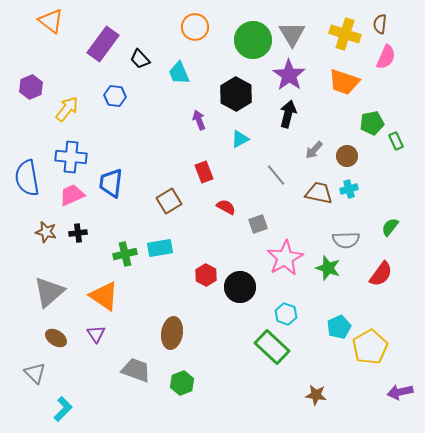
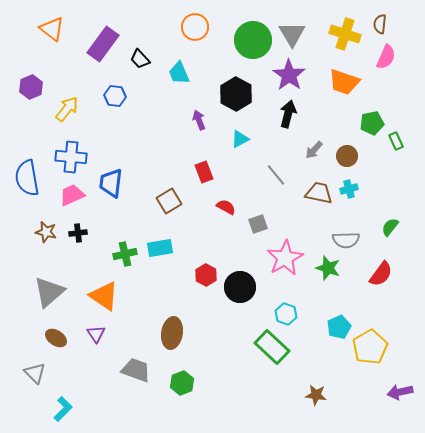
orange triangle at (51, 21): moved 1 px right, 8 px down
